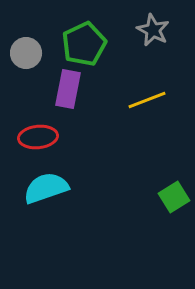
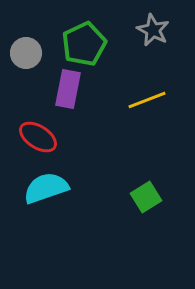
red ellipse: rotated 39 degrees clockwise
green square: moved 28 px left
